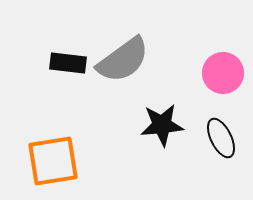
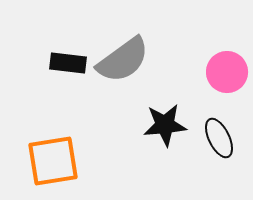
pink circle: moved 4 px right, 1 px up
black star: moved 3 px right
black ellipse: moved 2 px left
